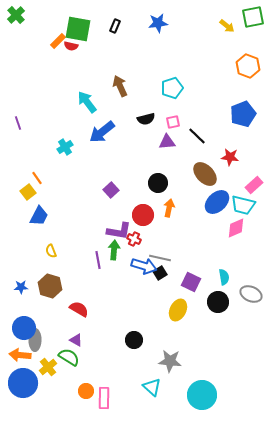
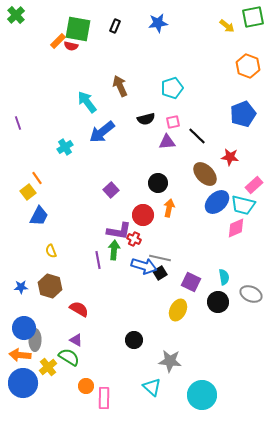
orange circle at (86, 391): moved 5 px up
